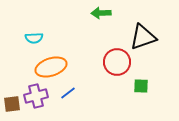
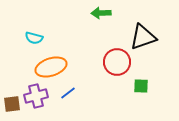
cyan semicircle: rotated 18 degrees clockwise
